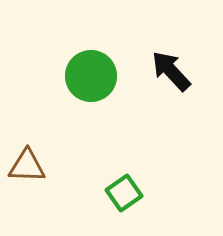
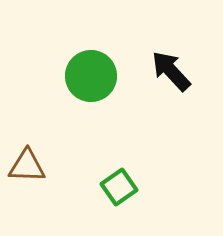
green square: moved 5 px left, 6 px up
